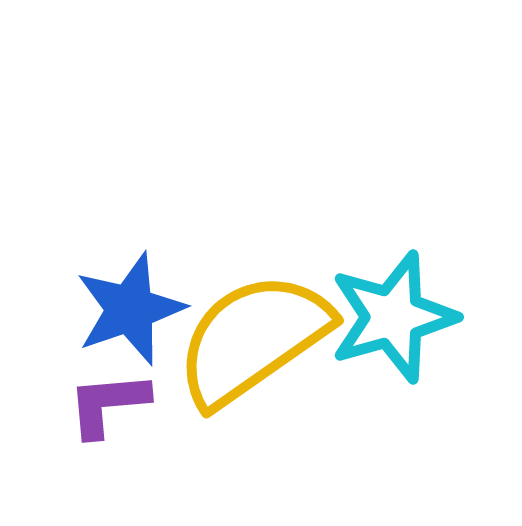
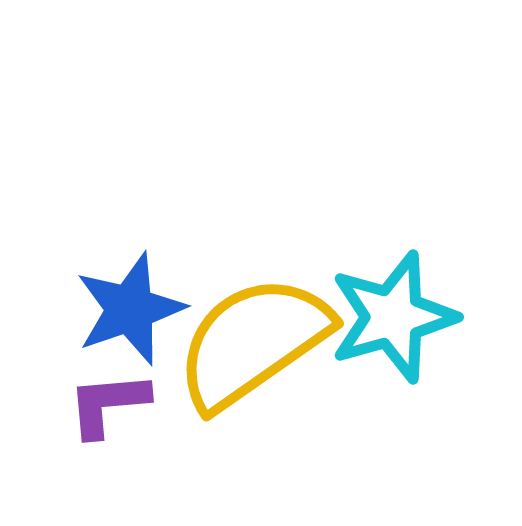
yellow semicircle: moved 3 px down
